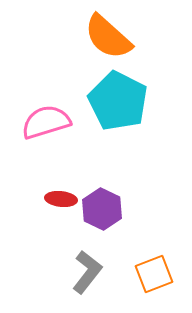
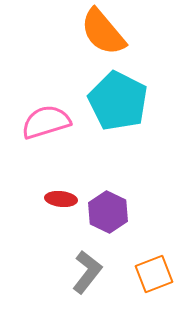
orange semicircle: moved 5 px left, 5 px up; rotated 8 degrees clockwise
purple hexagon: moved 6 px right, 3 px down
